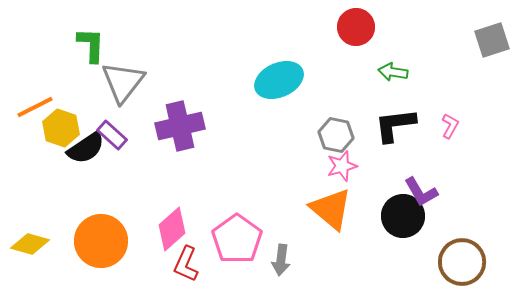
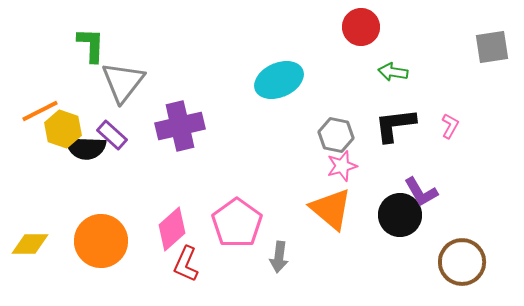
red circle: moved 5 px right
gray square: moved 7 px down; rotated 9 degrees clockwise
orange line: moved 5 px right, 4 px down
yellow hexagon: moved 2 px right, 1 px down
black semicircle: rotated 36 degrees clockwise
black circle: moved 3 px left, 1 px up
pink pentagon: moved 16 px up
yellow diamond: rotated 15 degrees counterclockwise
gray arrow: moved 2 px left, 3 px up
